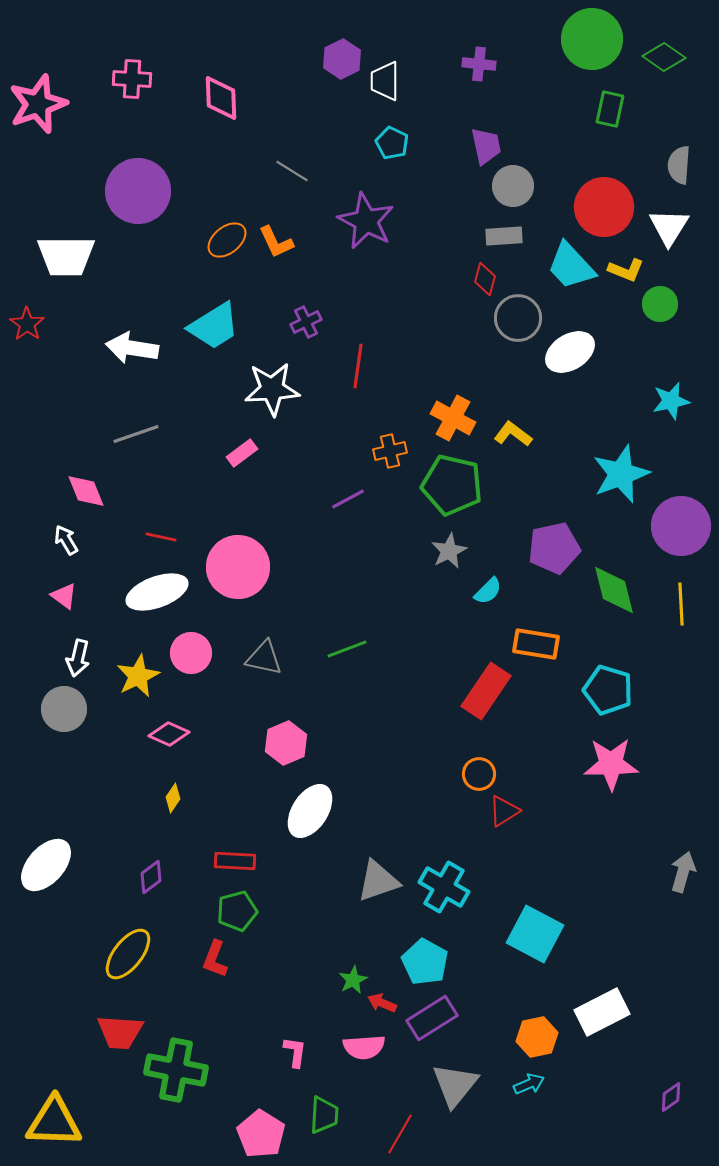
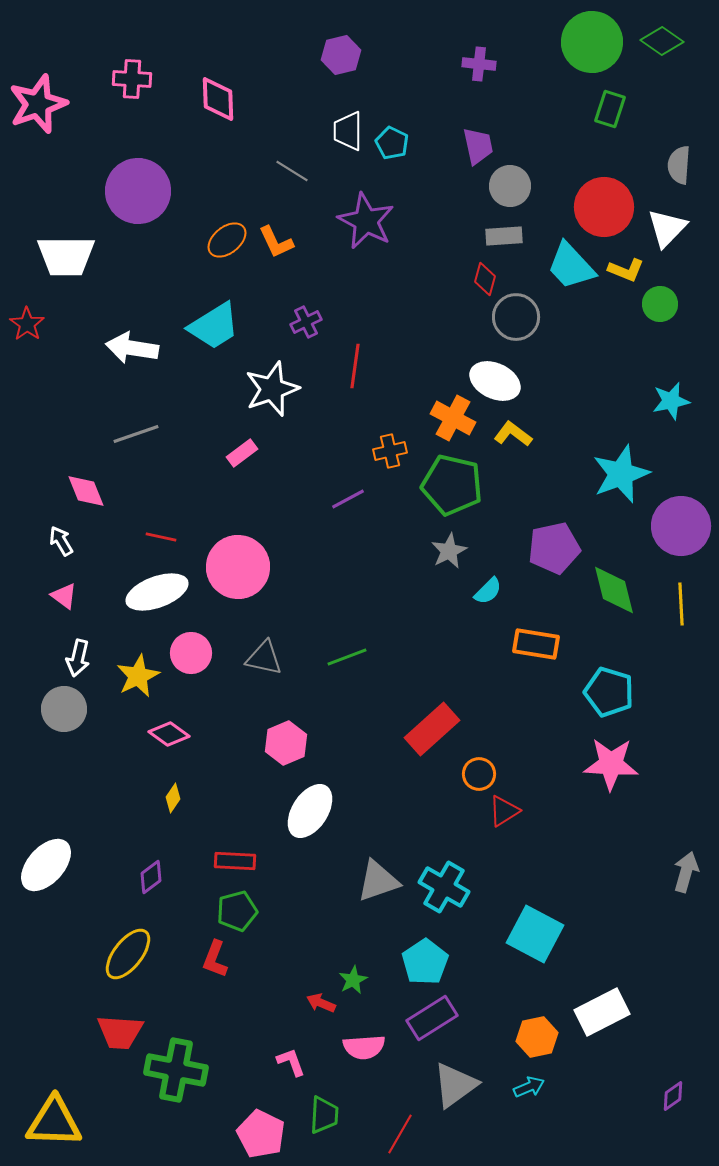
green circle at (592, 39): moved 3 px down
green diamond at (664, 57): moved 2 px left, 16 px up
purple hexagon at (342, 59): moved 1 px left, 4 px up; rotated 12 degrees clockwise
white trapezoid at (385, 81): moved 37 px left, 50 px down
pink diamond at (221, 98): moved 3 px left, 1 px down
green rectangle at (610, 109): rotated 6 degrees clockwise
purple trapezoid at (486, 146): moved 8 px left
gray circle at (513, 186): moved 3 px left
white triangle at (669, 227): moved 2 px left, 1 px down; rotated 12 degrees clockwise
gray circle at (518, 318): moved 2 px left, 1 px up
white ellipse at (570, 352): moved 75 px left, 29 px down; rotated 57 degrees clockwise
red line at (358, 366): moved 3 px left
white star at (272, 389): rotated 16 degrees counterclockwise
white arrow at (66, 540): moved 5 px left, 1 px down
green line at (347, 649): moved 8 px down
cyan pentagon at (608, 690): moved 1 px right, 2 px down
red rectangle at (486, 691): moved 54 px left, 38 px down; rotated 14 degrees clockwise
pink diamond at (169, 734): rotated 12 degrees clockwise
pink star at (611, 764): rotated 4 degrees clockwise
gray arrow at (683, 872): moved 3 px right
cyan pentagon at (425, 962): rotated 9 degrees clockwise
red arrow at (382, 1003): moved 61 px left
pink L-shape at (295, 1052): moved 4 px left, 10 px down; rotated 28 degrees counterclockwise
cyan arrow at (529, 1084): moved 3 px down
gray triangle at (455, 1085): rotated 15 degrees clockwise
purple diamond at (671, 1097): moved 2 px right, 1 px up
pink pentagon at (261, 1134): rotated 6 degrees counterclockwise
